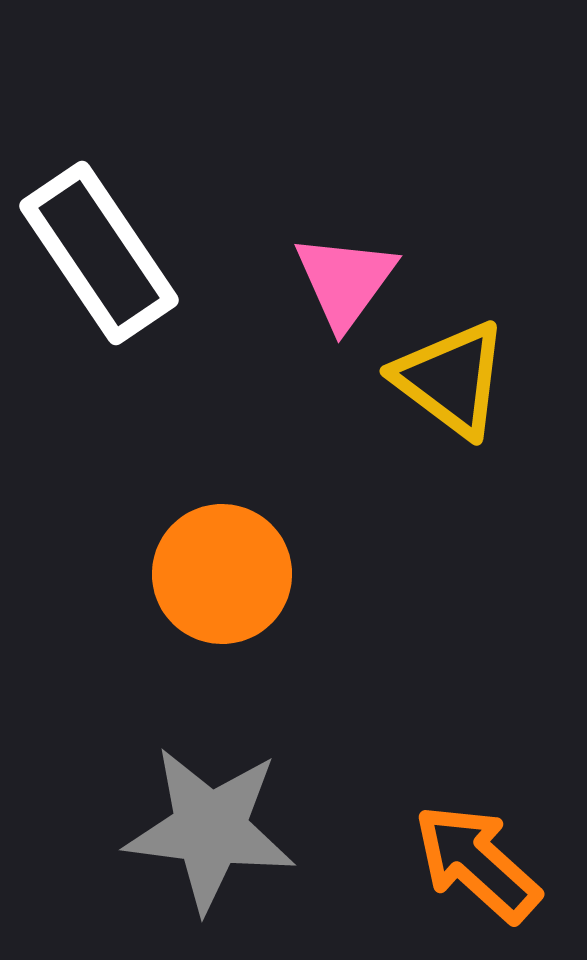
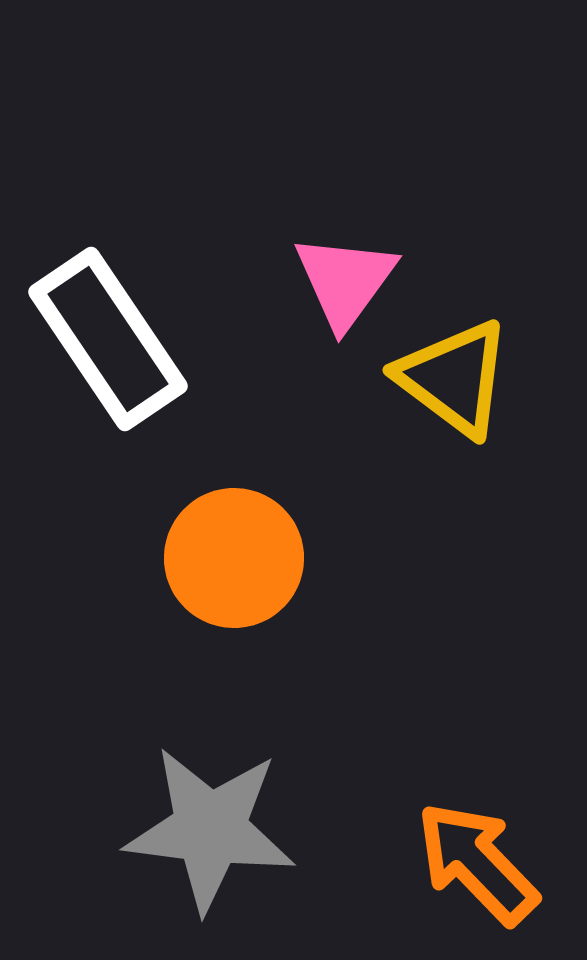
white rectangle: moved 9 px right, 86 px down
yellow triangle: moved 3 px right, 1 px up
orange circle: moved 12 px right, 16 px up
orange arrow: rotated 4 degrees clockwise
